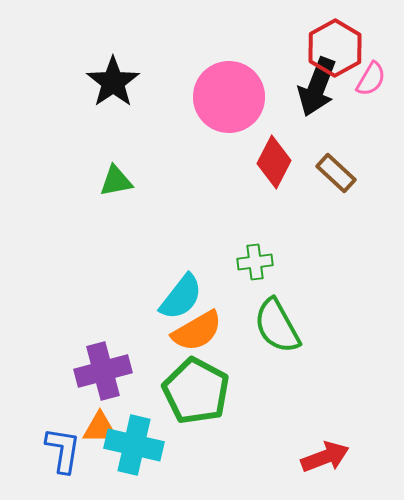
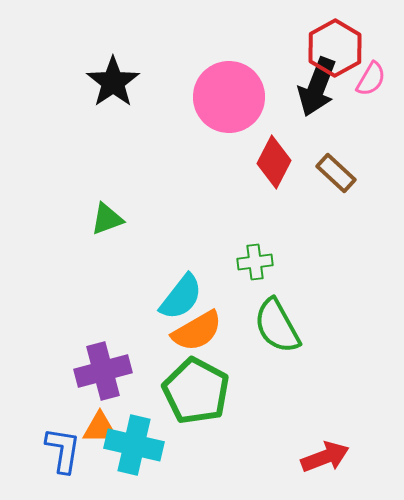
green triangle: moved 9 px left, 38 px down; rotated 9 degrees counterclockwise
